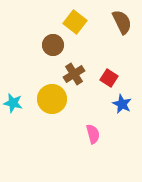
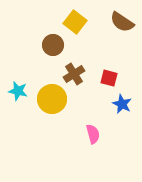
brown semicircle: rotated 150 degrees clockwise
red square: rotated 18 degrees counterclockwise
cyan star: moved 5 px right, 12 px up
